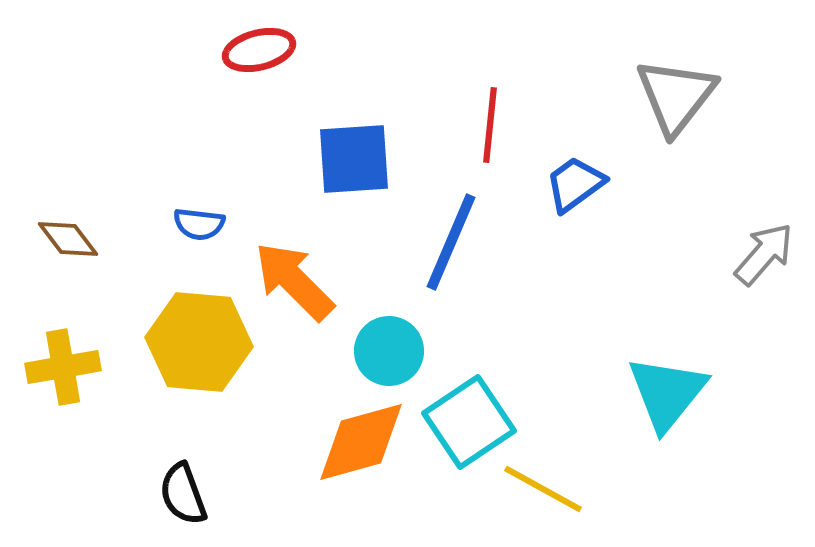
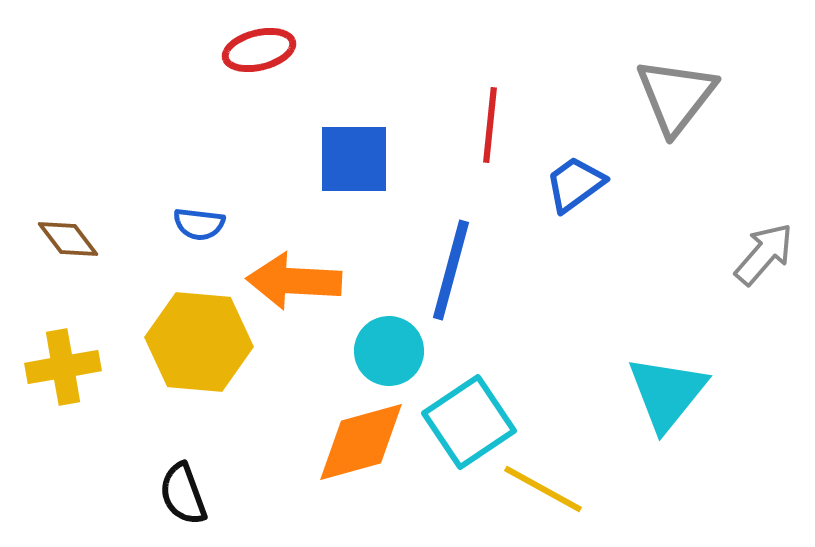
blue square: rotated 4 degrees clockwise
blue line: moved 28 px down; rotated 8 degrees counterclockwise
orange arrow: rotated 42 degrees counterclockwise
